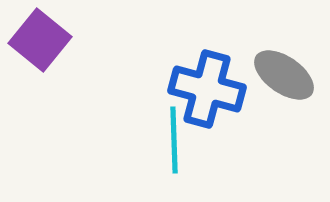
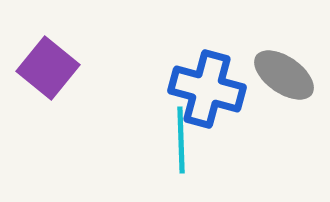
purple square: moved 8 px right, 28 px down
cyan line: moved 7 px right
